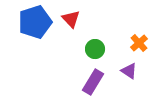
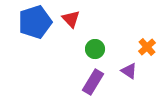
orange cross: moved 8 px right, 4 px down
